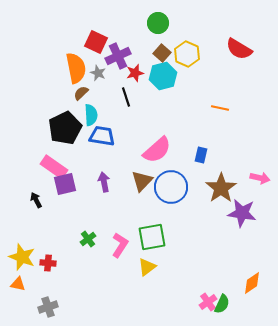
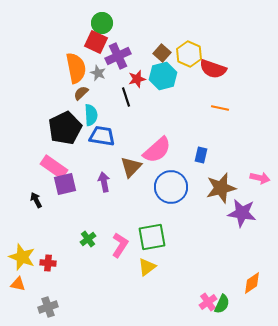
green circle: moved 56 px left
red semicircle: moved 26 px left, 20 px down; rotated 12 degrees counterclockwise
yellow hexagon: moved 2 px right
red star: moved 2 px right, 6 px down
brown triangle: moved 11 px left, 14 px up
brown star: rotated 20 degrees clockwise
